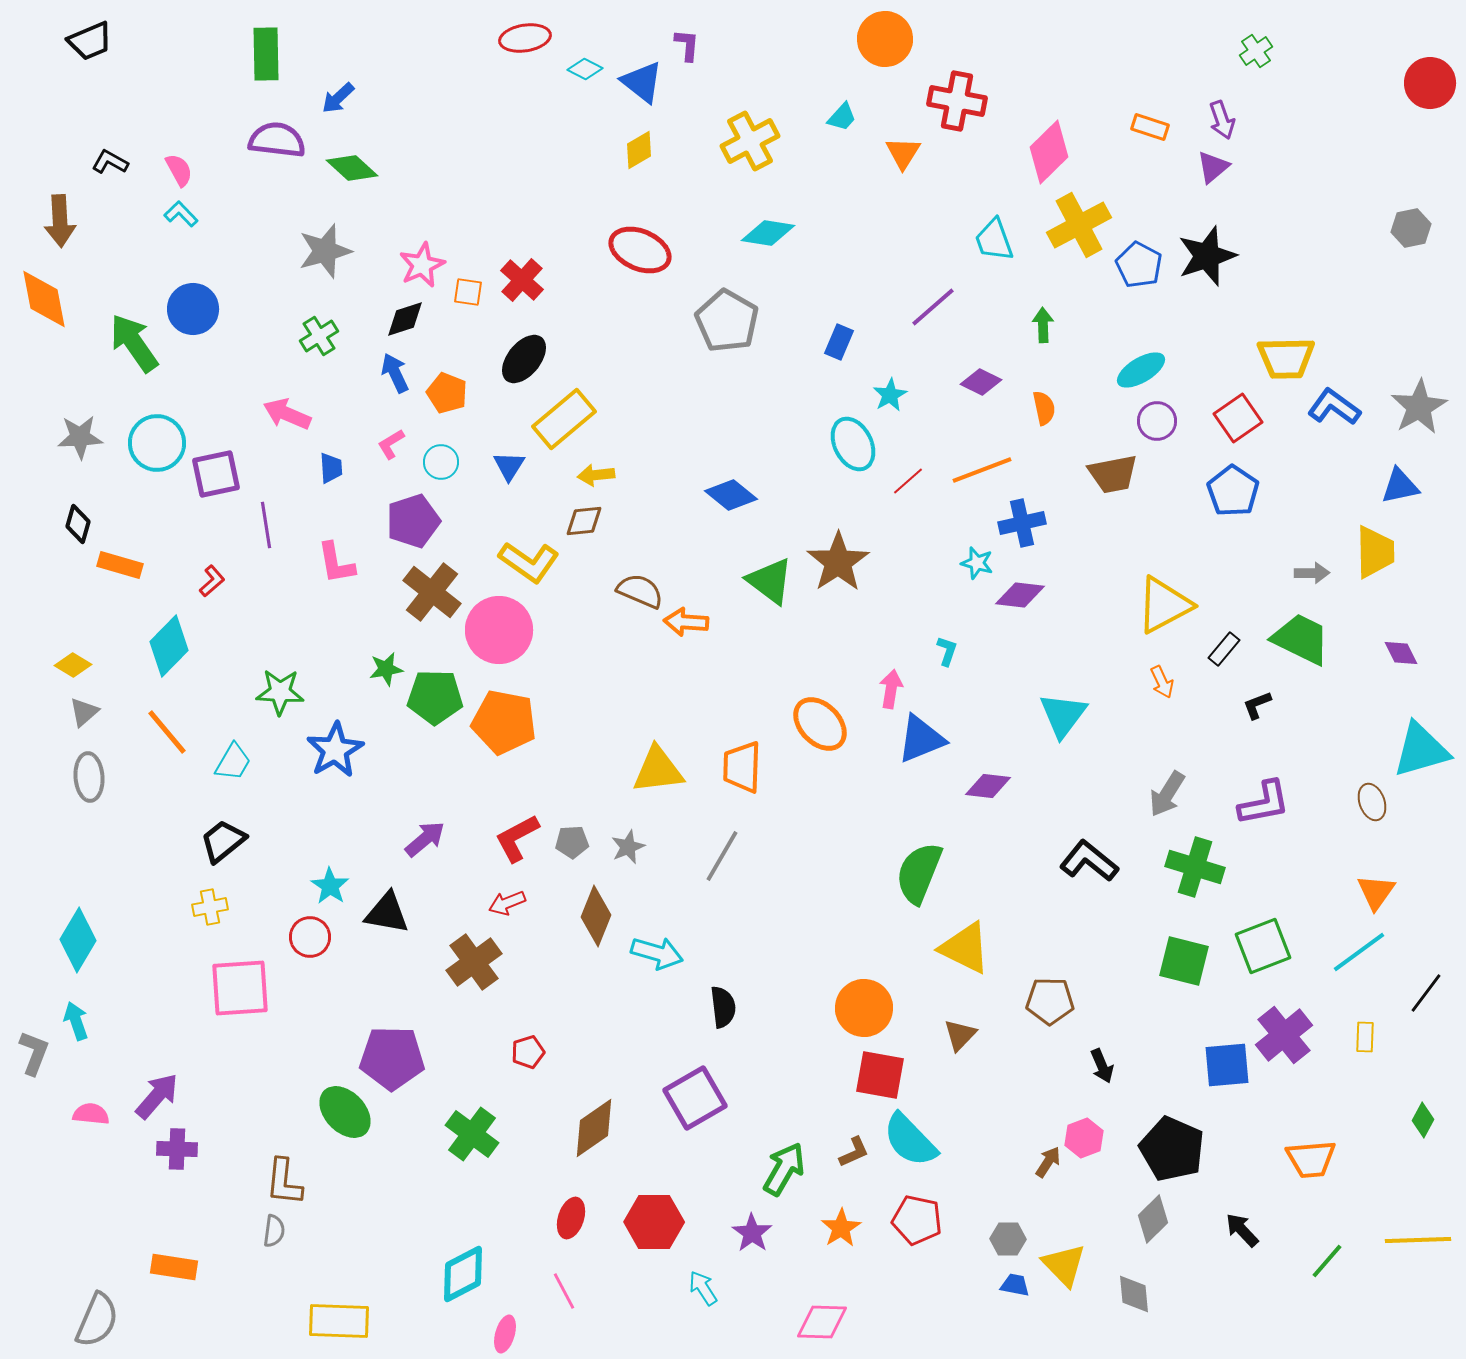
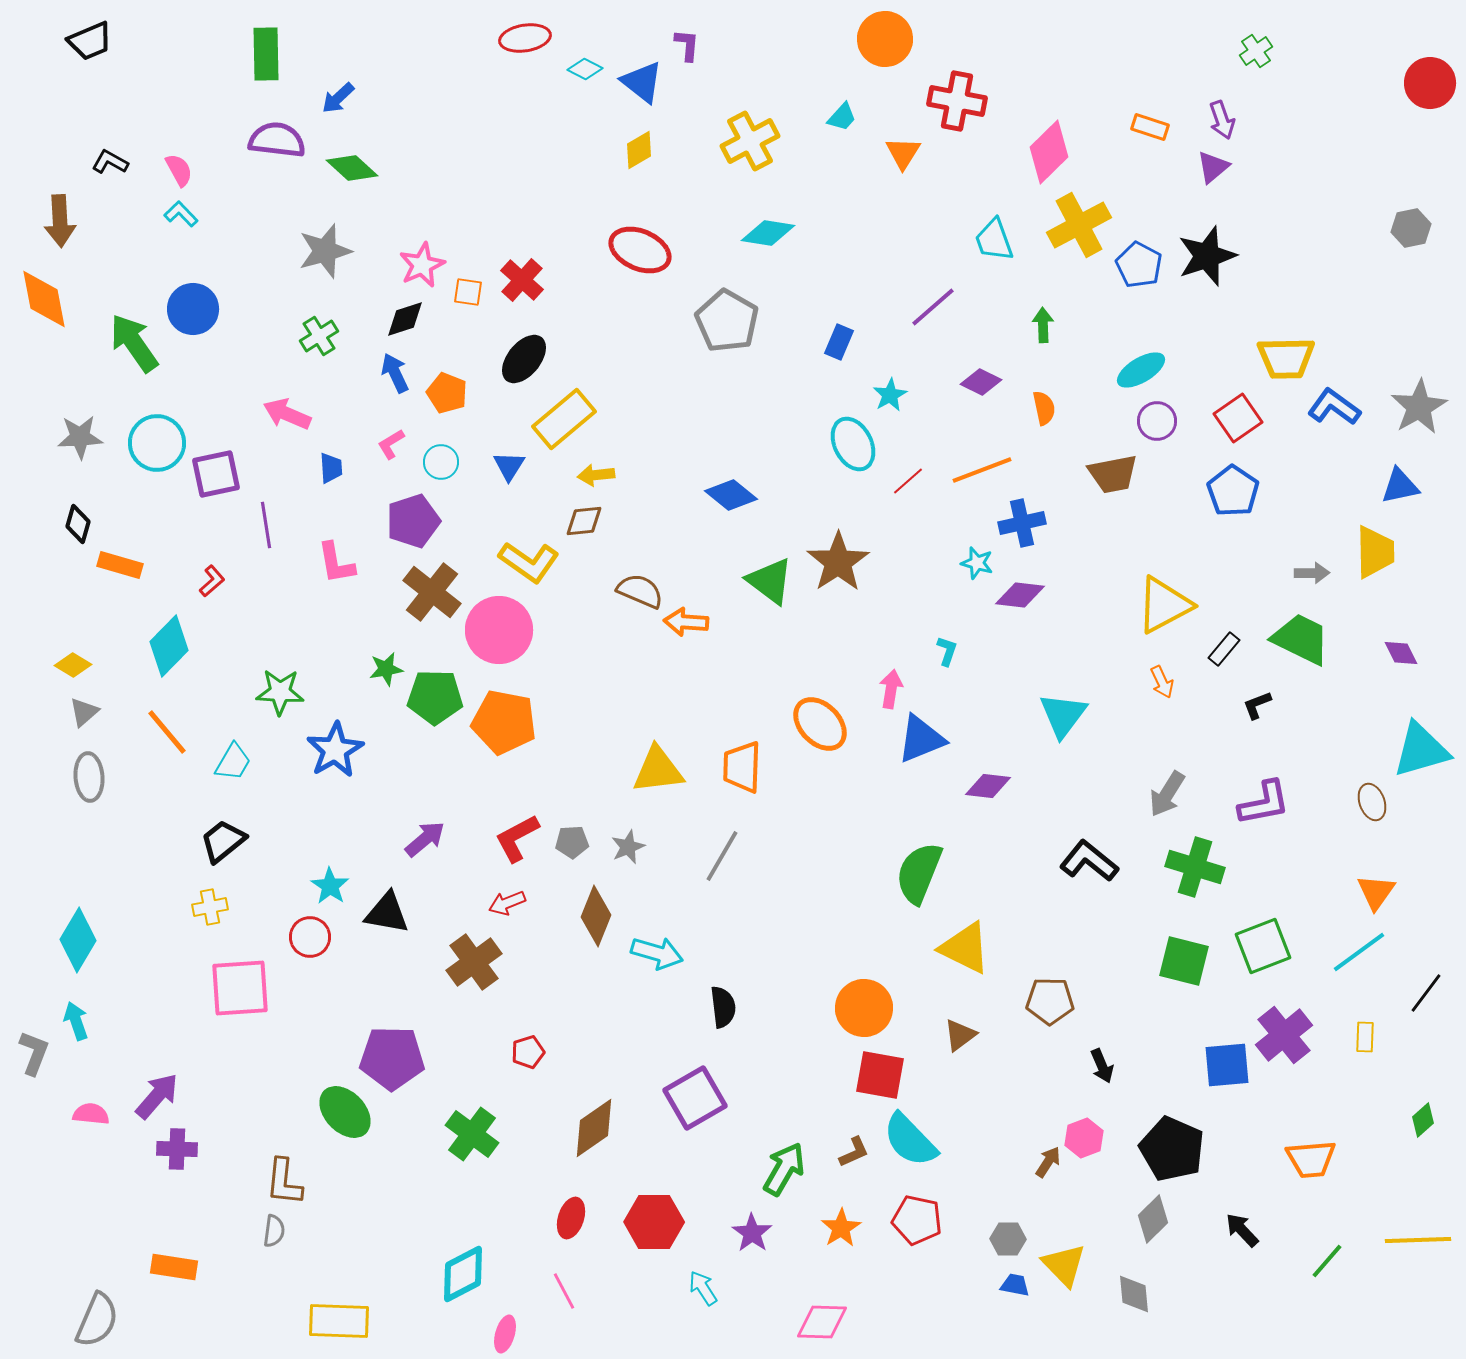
brown triangle at (960, 1035): rotated 9 degrees clockwise
green diamond at (1423, 1120): rotated 20 degrees clockwise
